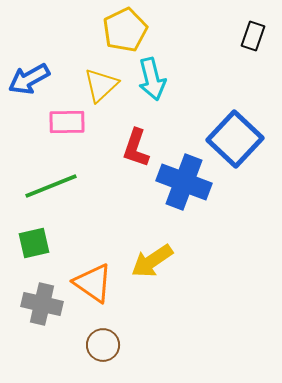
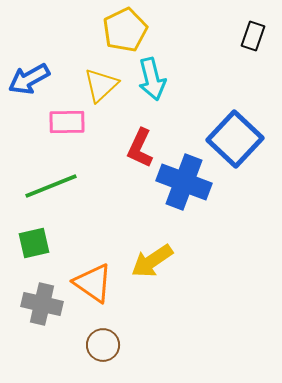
red L-shape: moved 4 px right; rotated 6 degrees clockwise
